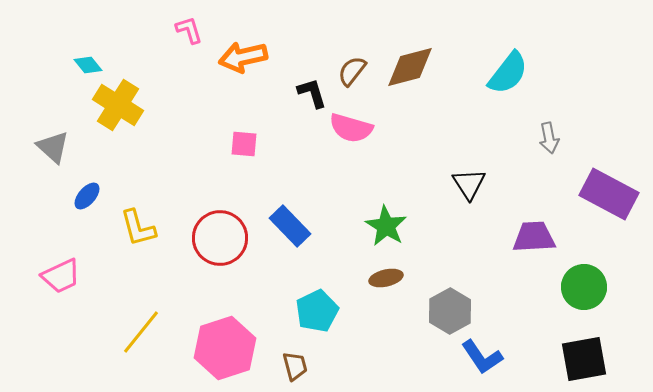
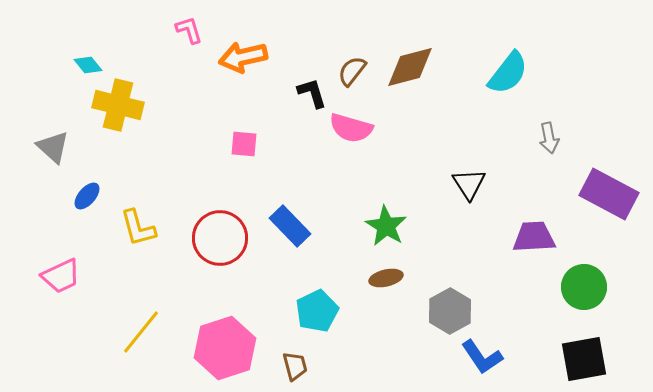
yellow cross: rotated 18 degrees counterclockwise
